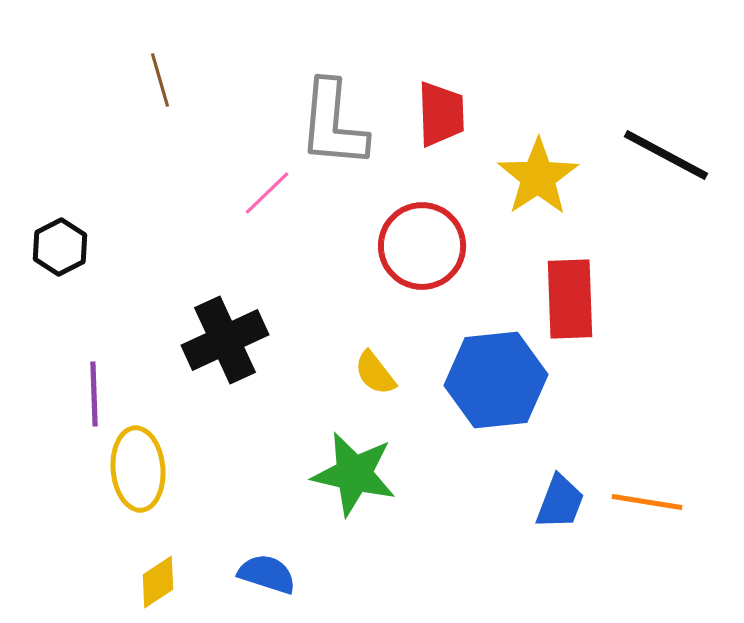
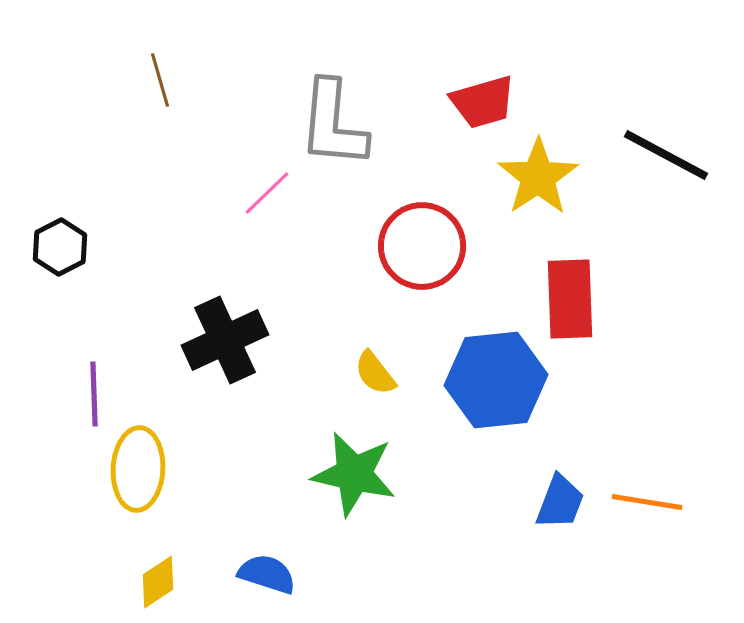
red trapezoid: moved 42 px right, 12 px up; rotated 76 degrees clockwise
yellow ellipse: rotated 8 degrees clockwise
